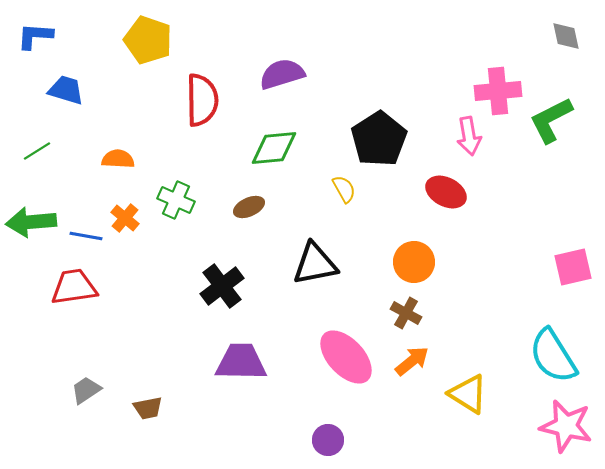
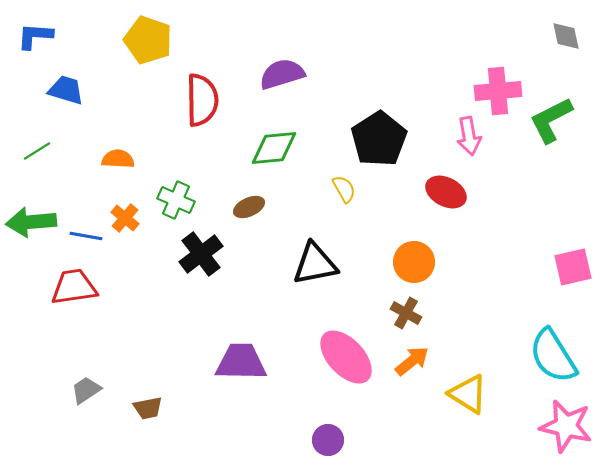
black cross: moved 21 px left, 32 px up
